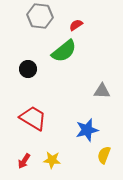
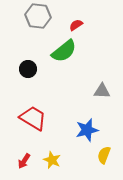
gray hexagon: moved 2 px left
yellow star: rotated 18 degrees clockwise
